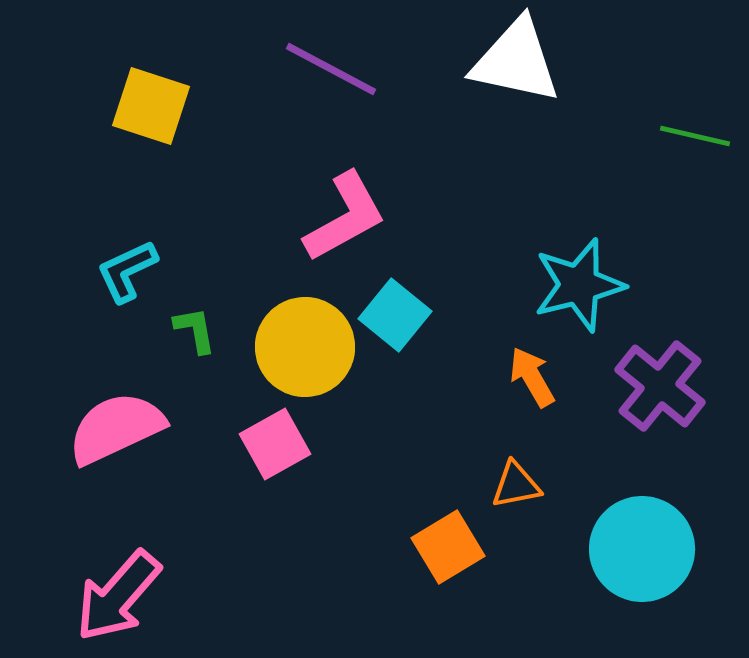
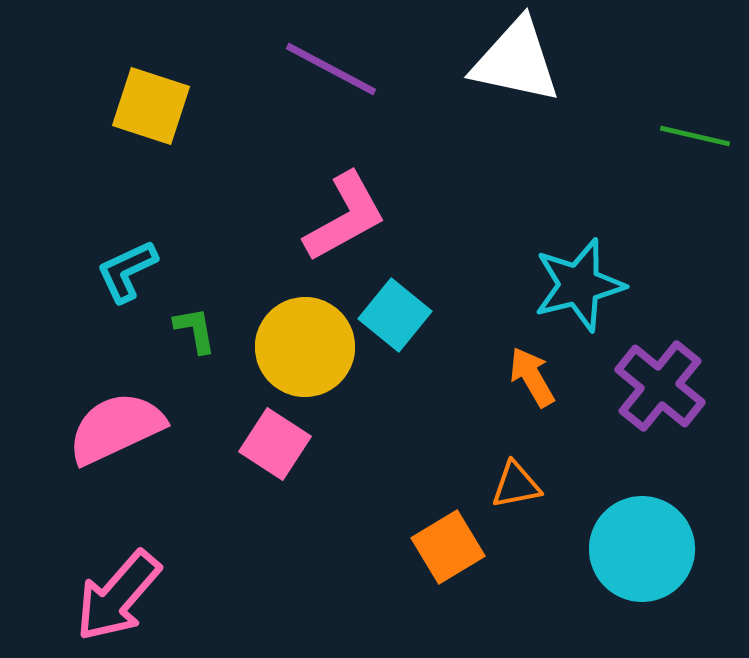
pink square: rotated 28 degrees counterclockwise
